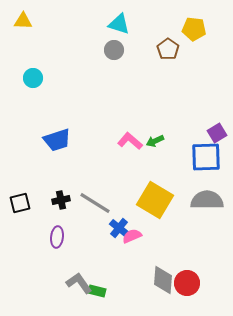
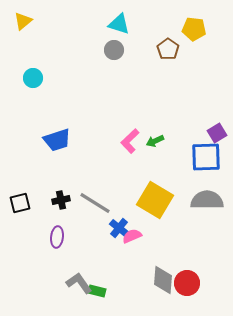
yellow triangle: rotated 42 degrees counterclockwise
pink L-shape: rotated 85 degrees counterclockwise
